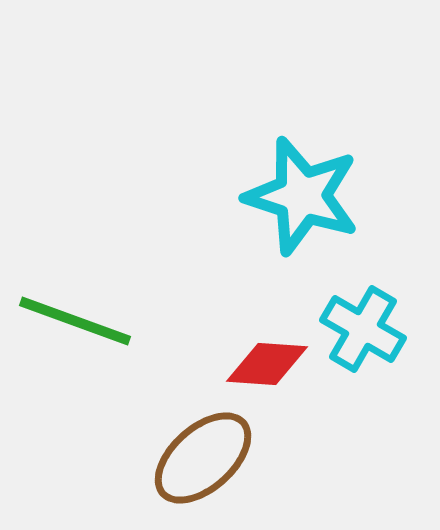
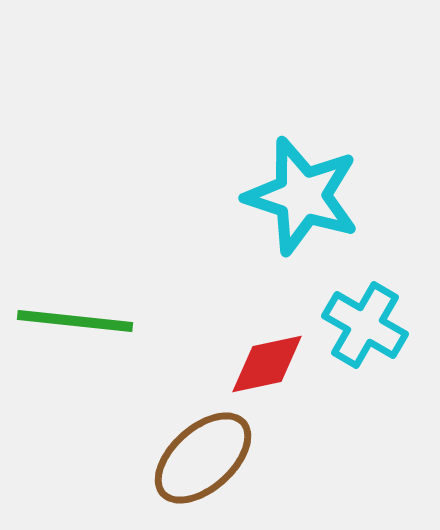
green line: rotated 14 degrees counterclockwise
cyan cross: moved 2 px right, 4 px up
red diamond: rotated 16 degrees counterclockwise
